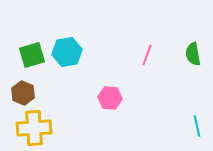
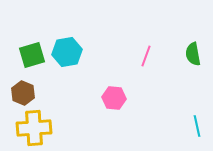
pink line: moved 1 px left, 1 px down
pink hexagon: moved 4 px right
